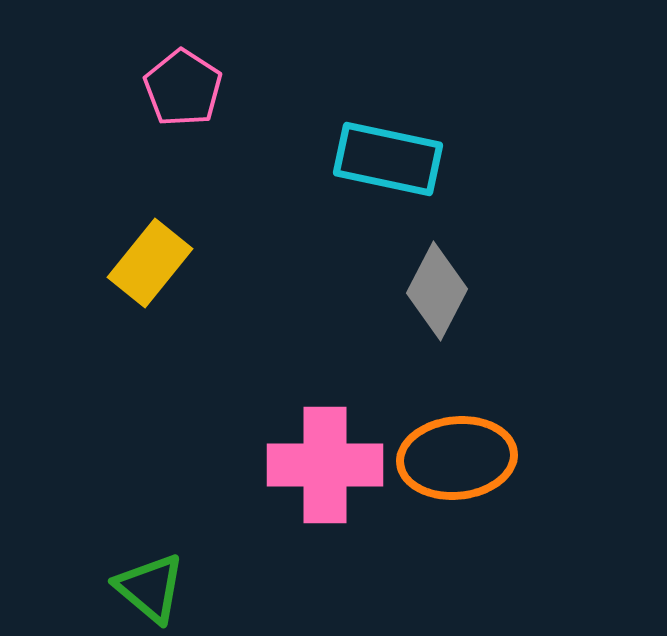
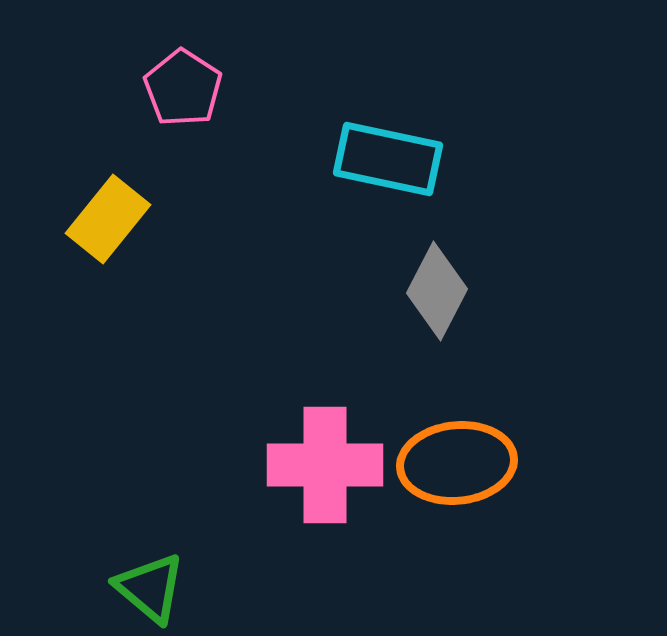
yellow rectangle: moved 42 px left, 44 px up
orange ellipse: moved 5 px down
